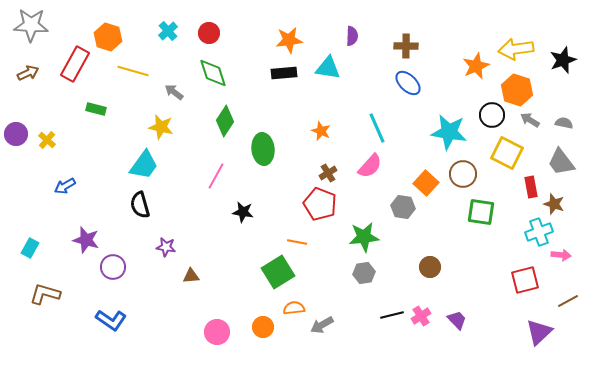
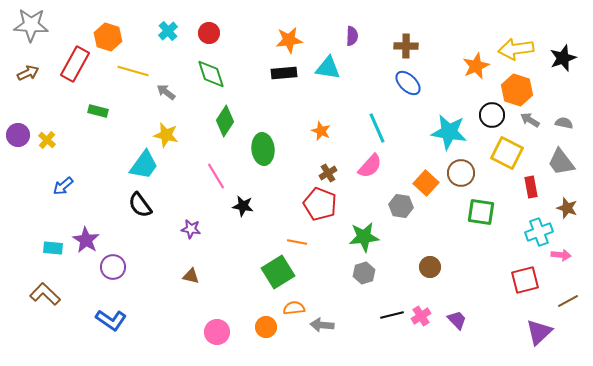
black star at (563, 60): moved 2 px up
green diamond at (213, 73): moved 2 px left, 1 px down
gray arrow at (174, 92): moved 8 px left
green rectangle at (96, 109): moved 2 px right, 2 px down
yellow star at (161, 127): moved 5 px right, 8 px down
purple circle at (16, 134): moved 2 px right, 1 px down
brown circle at (463, 174): moved 2 px left, 1 px up
pink line at (216, 176): rotated 60 degrees counterclockwise
blue arrow at (65, 186): moved 2 px left; rotated 10 degrees counterclockwise
brown star at (554, 204): moved 13 px right, 4 px down
black semicircle at (140, 205): rotated 20 degrees counterclockwise
gray hexagon at (403, 207): moved 2 px left, 1 px up
black star at (243, 212): moved 6 px up
purple star at (86, 240): rotated 16 degrees clockwise
purple star at (166, 247): moved 25 px right, 18 px up
cyan rectangle at (30, 248): moved 23 px right; rotated 66 degrees clockwise
gray hexagon at (364, 273): rotated 10 degrees counterclockwise
brown triangle at (191, 276): rotated 18 degrees clockwise
brown L-shape at (45, 294): rotated 28 degrees clockwise
gray arrow at (322, 325): rotated 35 degrees clockwise
orange circle at (263, 327): moved 3 px right
